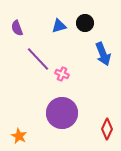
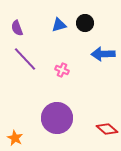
blue triangle: moved 1 px up
blue arrow: rotated 110 degrees clockwise
purple line: moved 13 px left
pink cross: moved 4 px up
purple circle: moved 5 px left, 5 px down
red diamond: rotated 75 degrees counterclockwise
orange star: moved 4 px left, 2 px down
